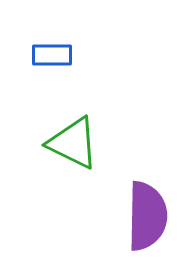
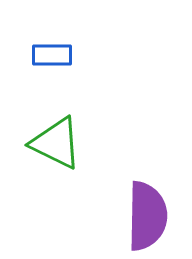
green triangle: moved 17 px left
